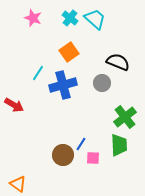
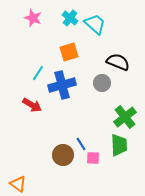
cyan trapezoid: moved 5 px down
orange square: rotated 18 degrees clockwise
blue cross: moved 1 px left
red arrow: moved 18 px right
blue line: rotated 64 degrees counterclockwise
